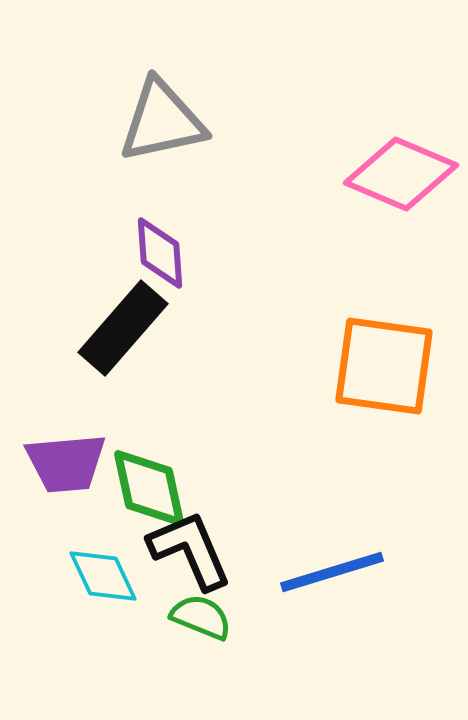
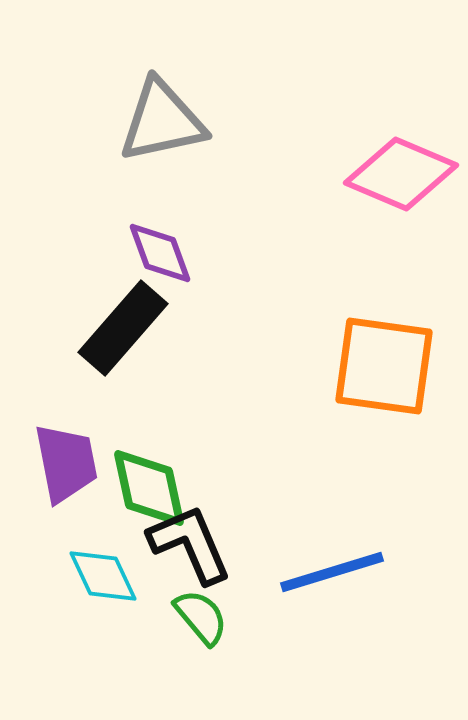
purple diamond: rotated 16 degrees counterclockwise
purple trapezoid: rotated 96 degrees counterclockwise
black L-shape: moved 6 px up
green semicircle: rotated 28 degrees clockwise
